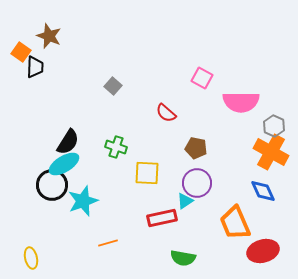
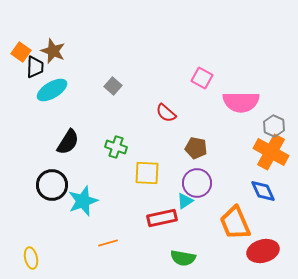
brown star: moved 4 px right, 15 px down
cyan ellipse: moved 12 px left, 74 px up
